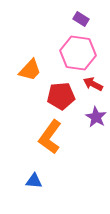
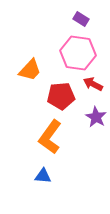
blue triangle: moved 9 px right, 5 px up
